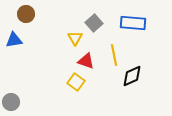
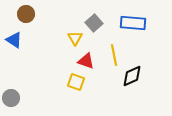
blue triangle: rotated 42 degrees clockwise
yellow square: rotated 18 degrees counterclockwise
gray circle: moved 4 px up
